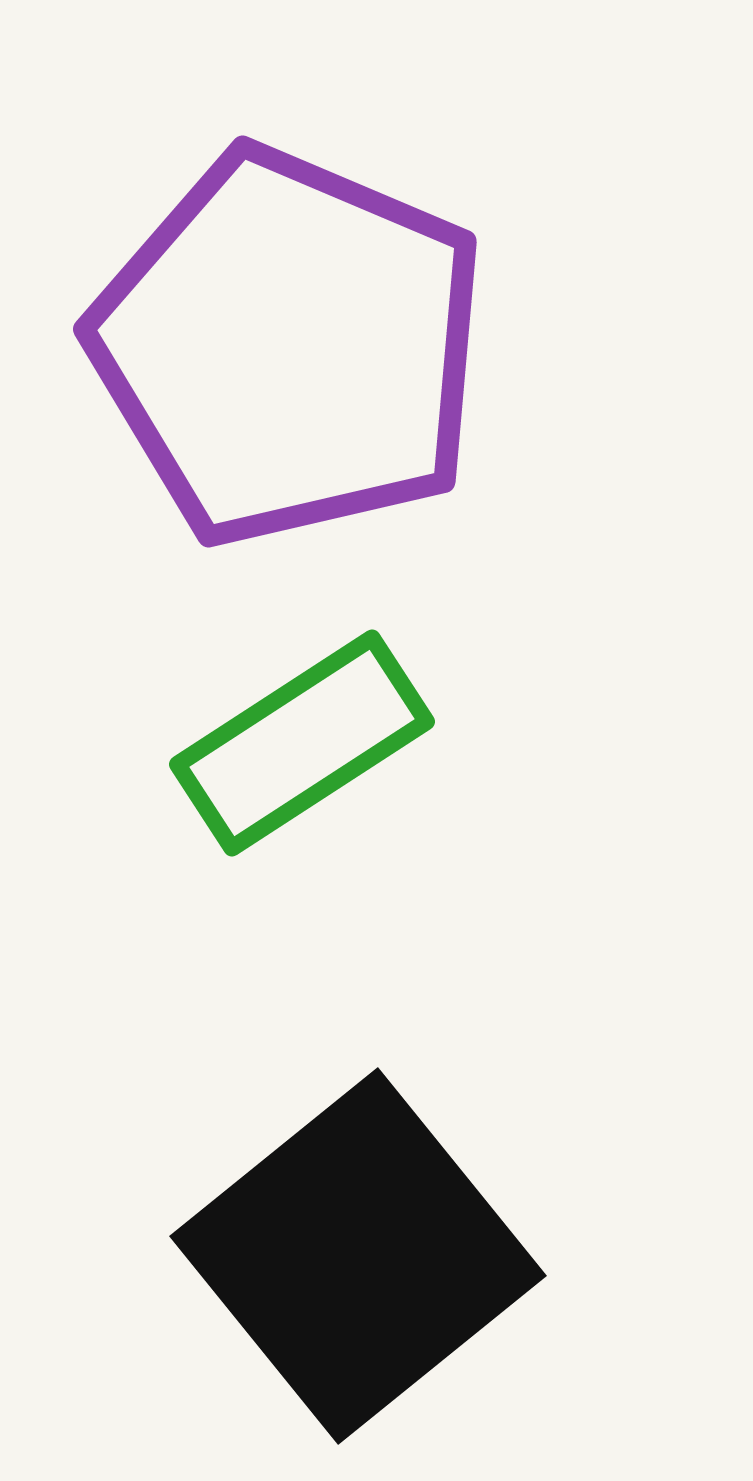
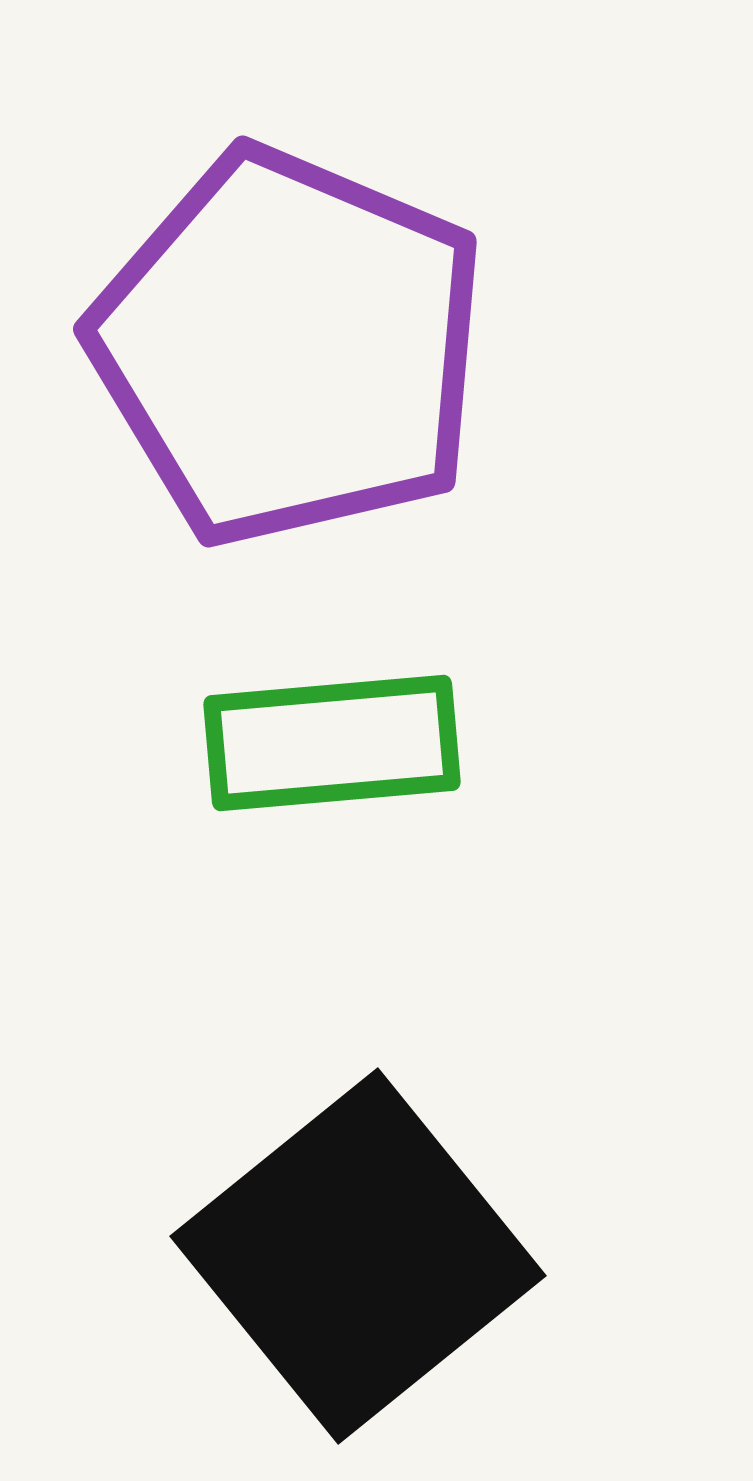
green rectangle: moved 30 px right; rotated 28 degrees clockwise
